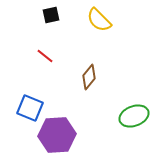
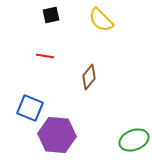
yellow semicircle: moved 2 px right
red line: rotated 30 degrees counterclockwise
green ellipse: moved 24 px down
purple hexagon: rotated 9 degrees clockwise
